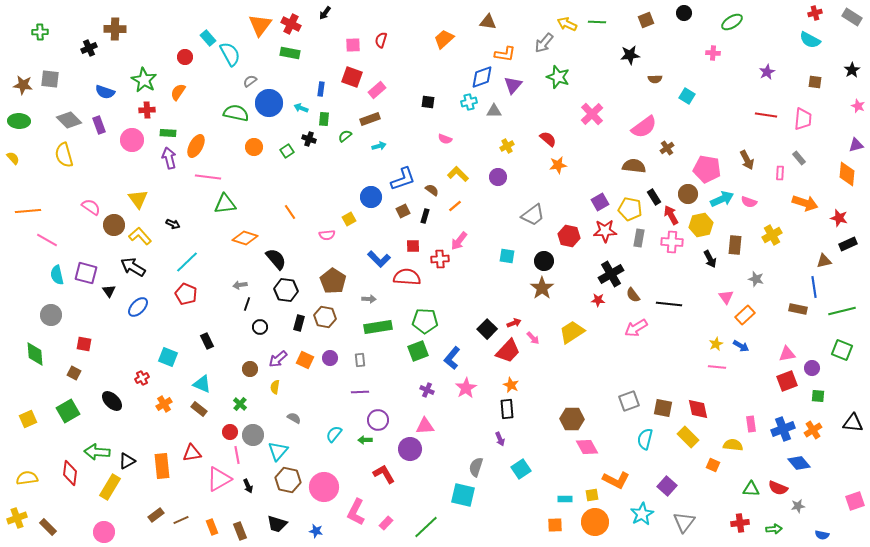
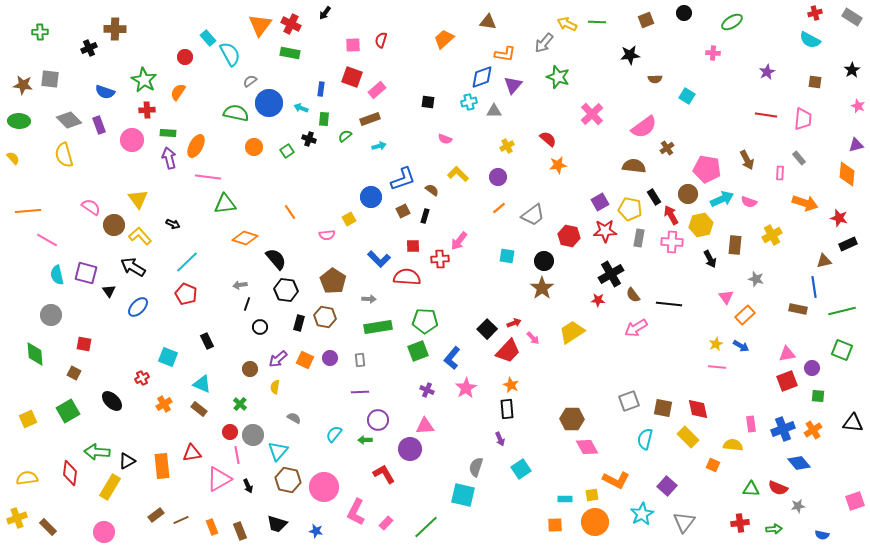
orange line at (455, 206): moved 44 px right, 2 px down
